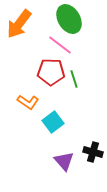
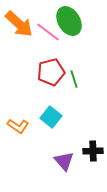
green ellipse: moved 2 px down
orange arrow: rotated 84 degrees counterclockwise
pink line: moved 12 px left, 13 px up
red pentagon: rotated 16 degrees counterclockwise
orange L-shape: moved 10 px left, 24 px down
cyan square: moved 2 px left, 5 px up; rotated 15 degrees counterclockwise
black cross: moved 1 px up; rotated 18 degrees counterclockwise
